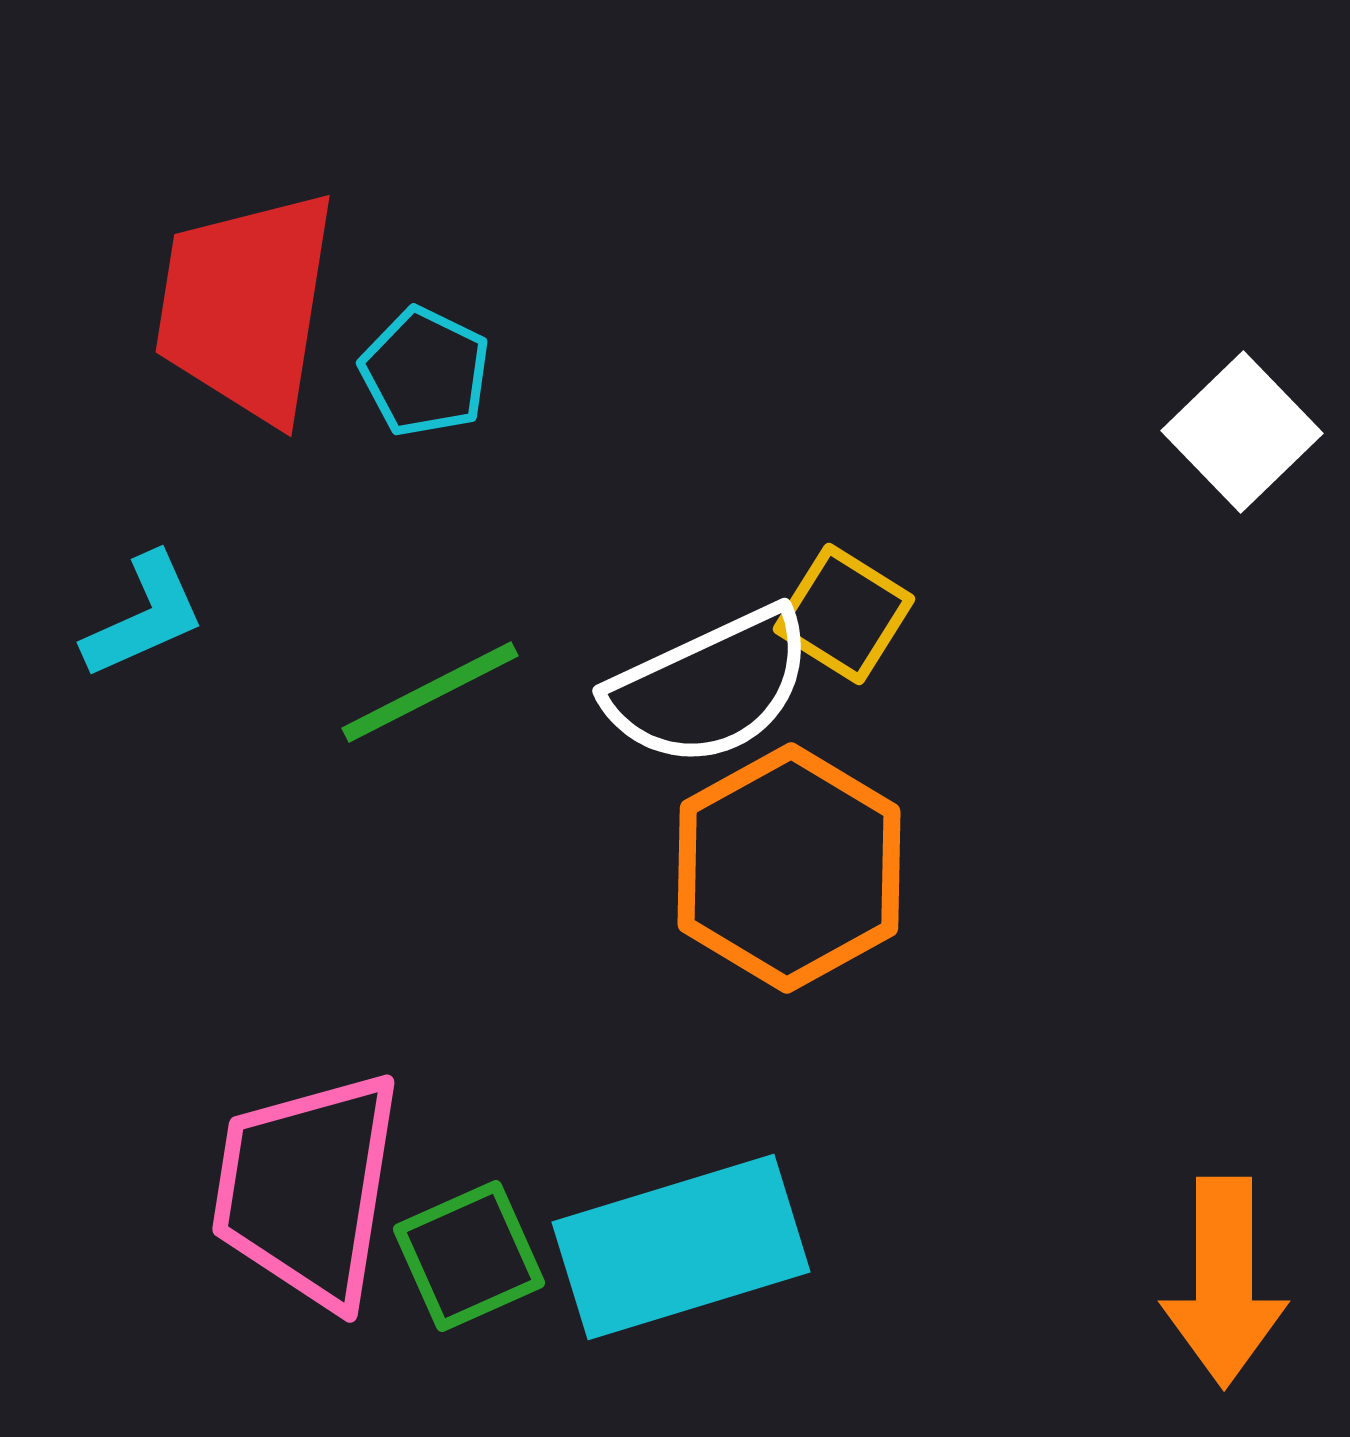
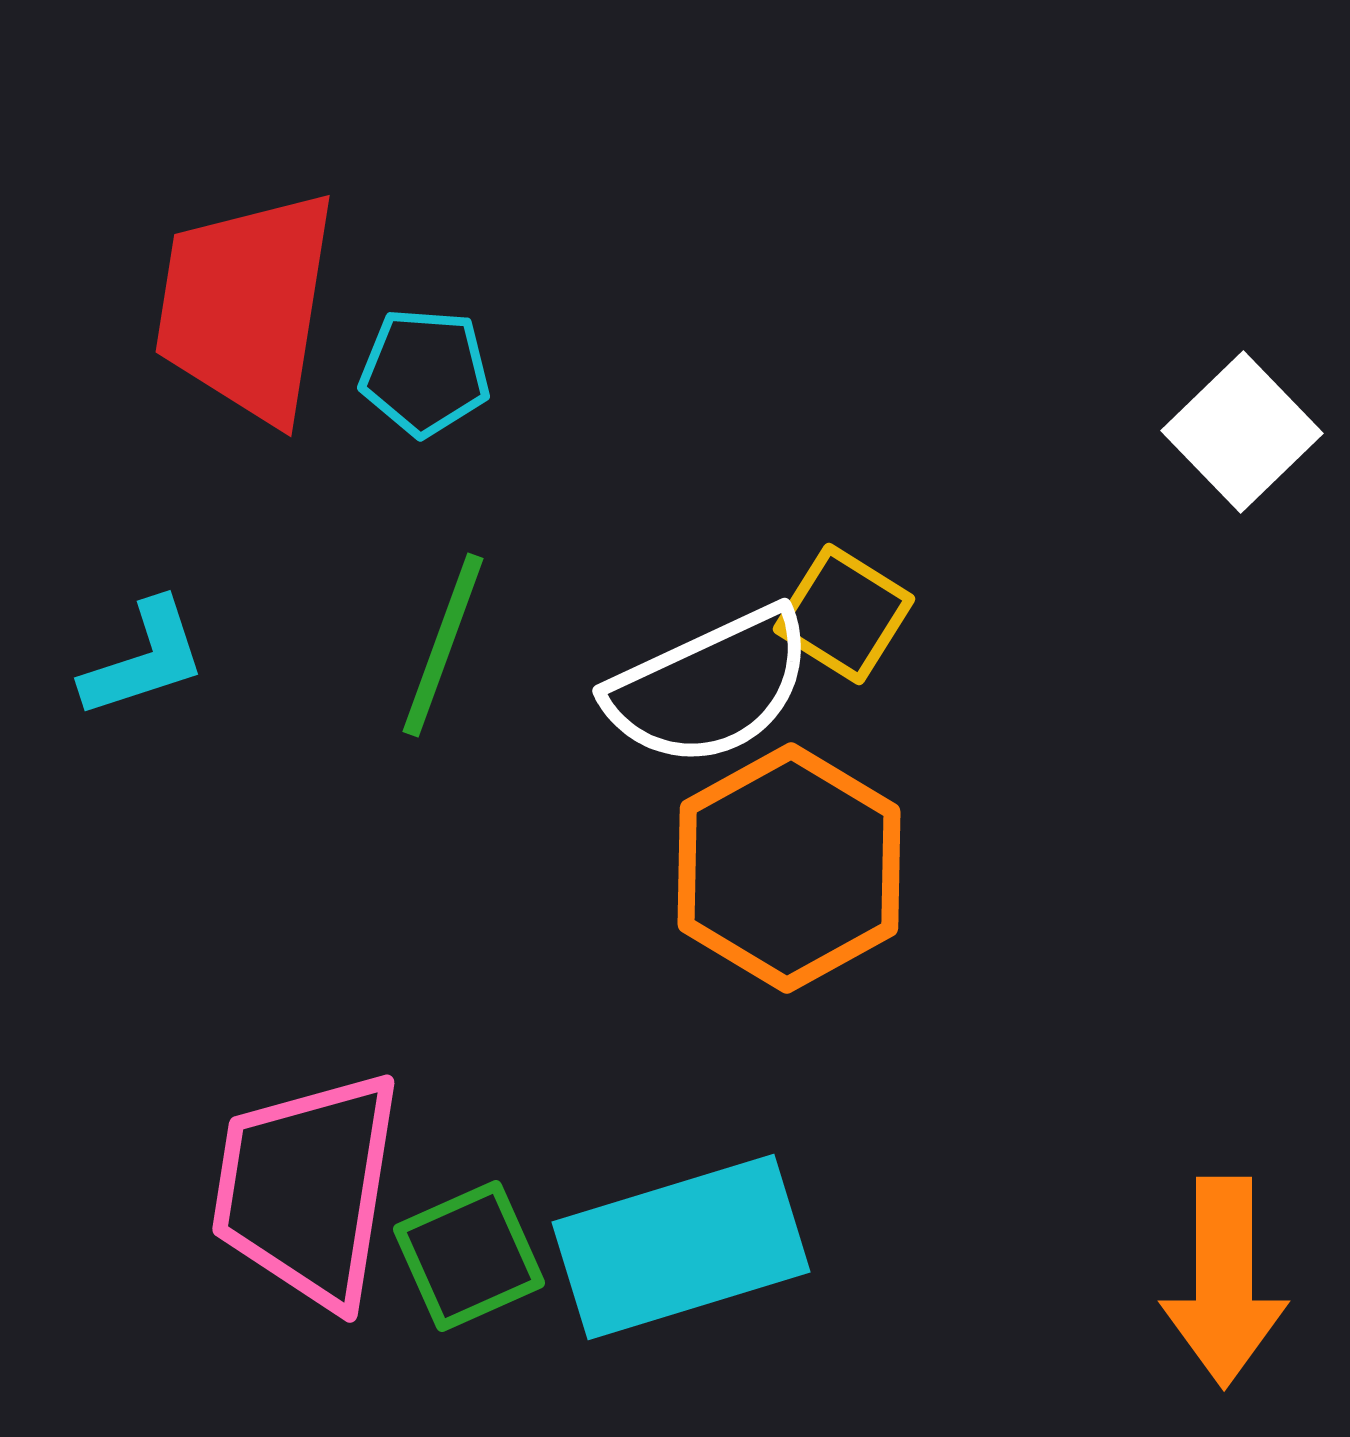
cyan pentagon: rotated 22 degrees counterclockwise
cyan L-shape: moved 43 px down; rotated 6 degrees clockwise
green line: moved 13 px right, 47 px up; rotated 43 degrees counterclockwise
